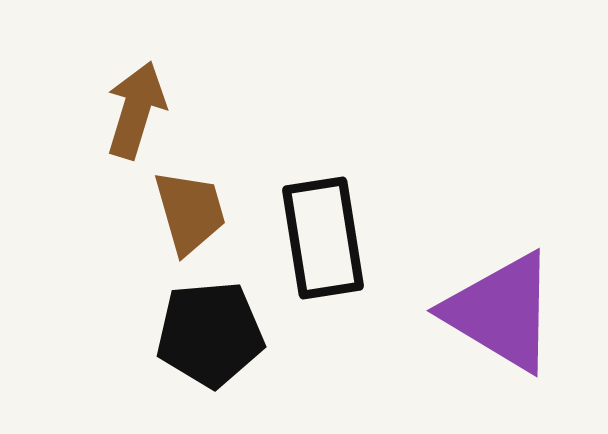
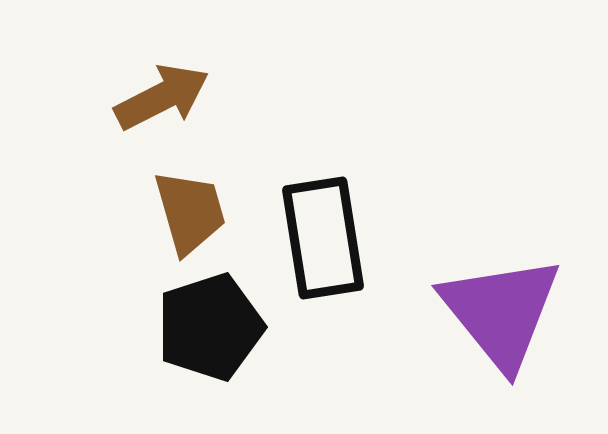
brown arrow: moved 26 px right, 13 px up; rotated 46 degrees clockwise
purple triangle: rotated 20 degrees clockwise
black pentagon: moved 7 px up; rotated 13 degrees counterclockwise
